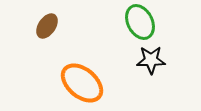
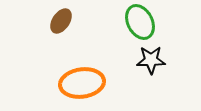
brown ellipse: moved 14 px right, 5 px up
orange ellipse: rotated 48 degrees counterclockwise
